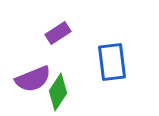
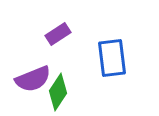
purple rectangle: moved 1 px down
blue rectangle: moved 4 px up
